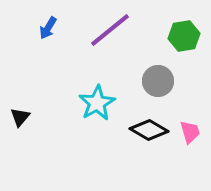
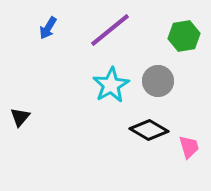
cyan star: moved 14 px right, 18 px up
pink trapezoid: moved 1 px left, 15 px down
